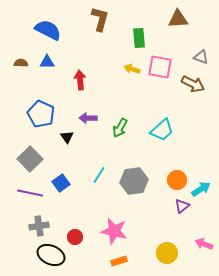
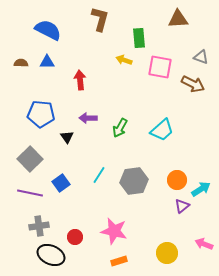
yellow arrow: moved 8 px left, 9 px up
blue pentagon: rotated 20 degrees counterclockwise
